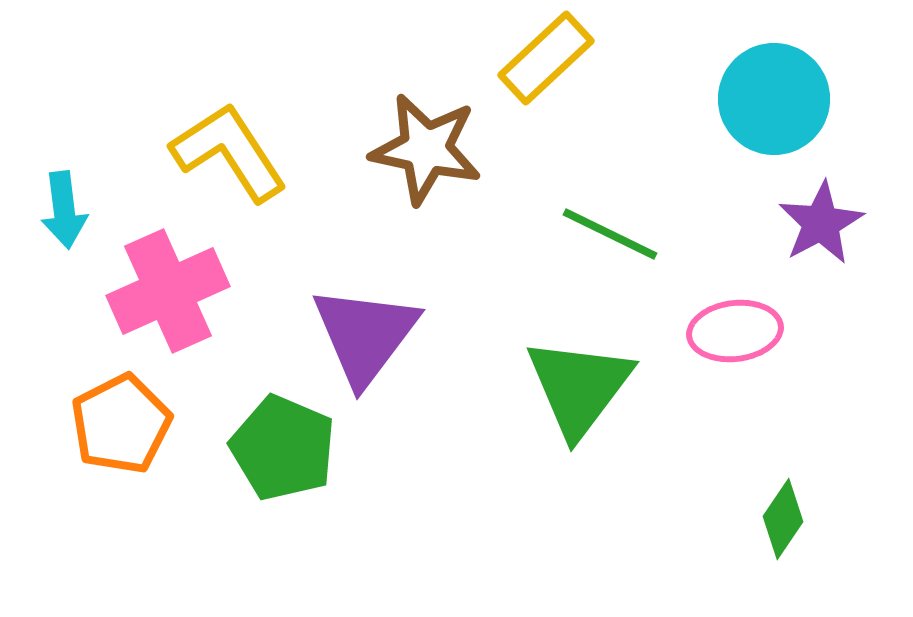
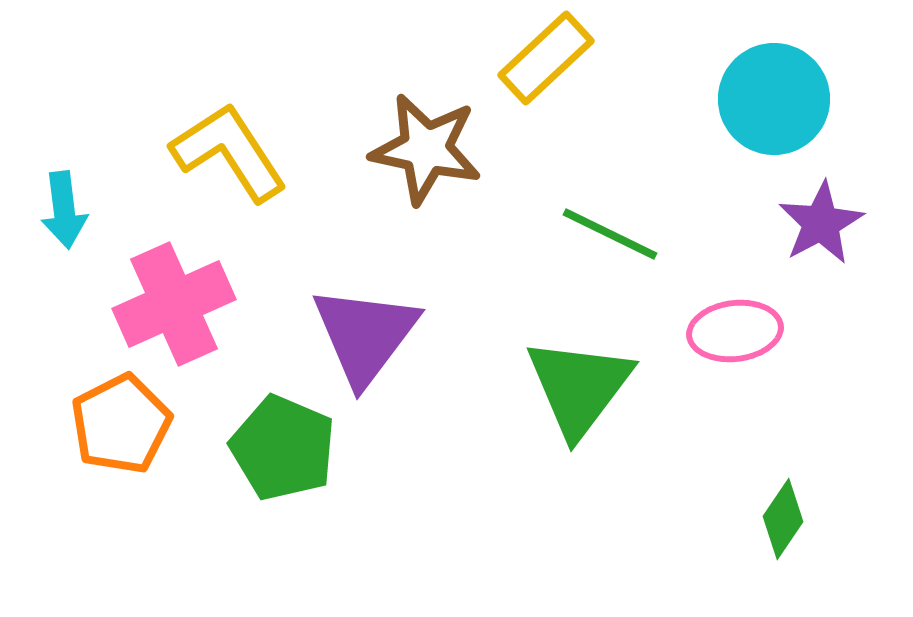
pink cross: moved 6 px right, 13 px down
